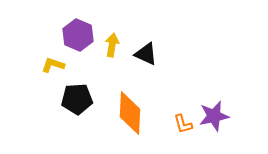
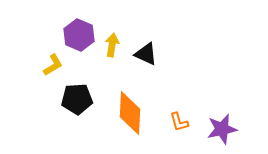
purple hexagon: moved 1 px right
yellow L-shape: rotated 130 degrees clockwise
purple star: moved 8 px right, 13 px down
orange L-shape: moved 4 px left, 2 px up
